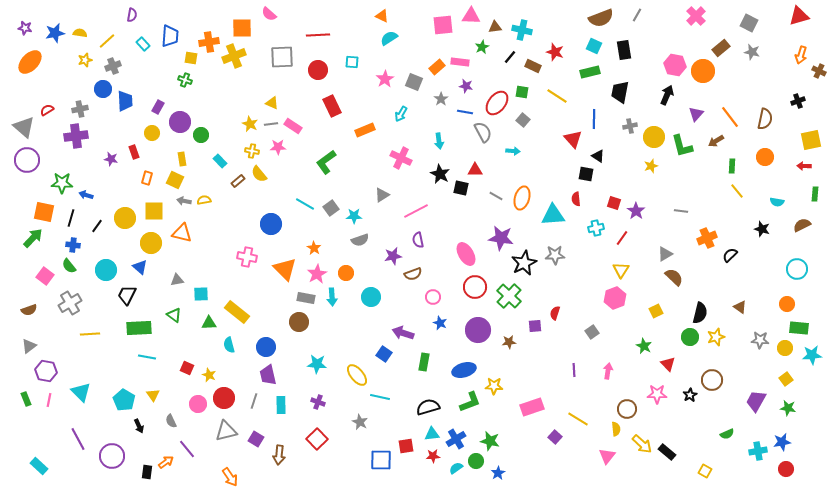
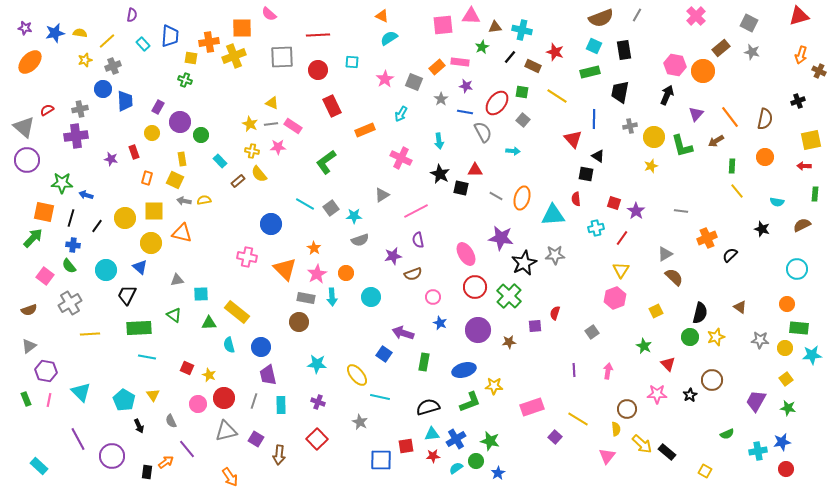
blue circle at (266, 347): moved 5 px left
